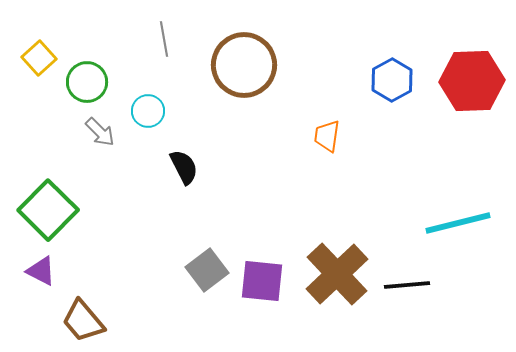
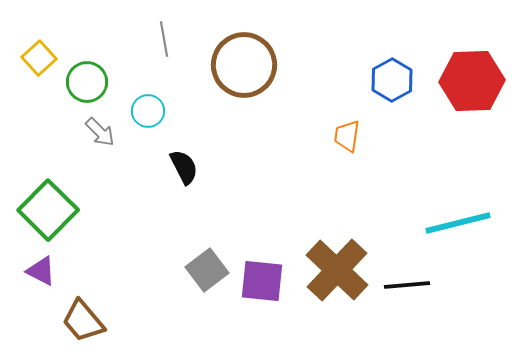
orange trapezoid: moved 20 px right
brown cross: moved 4 px up; rotated 4 degrees counterclockwise
